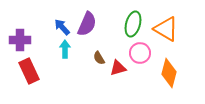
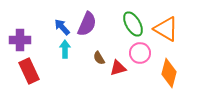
green ellipse: rotated 45 degrees counterclockwise
